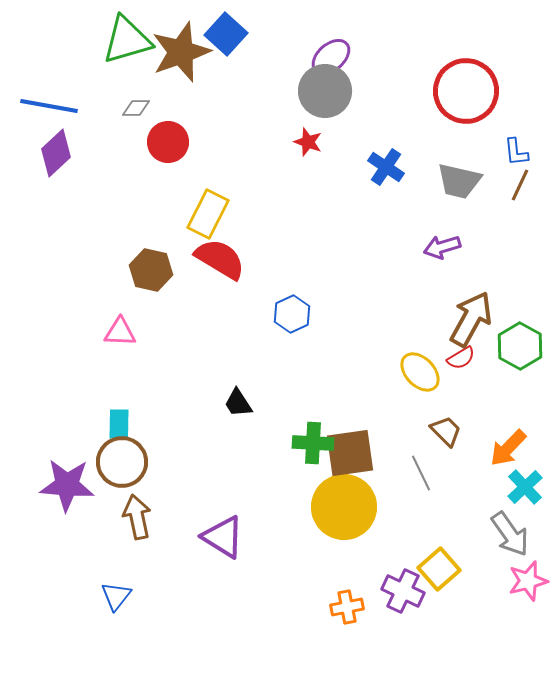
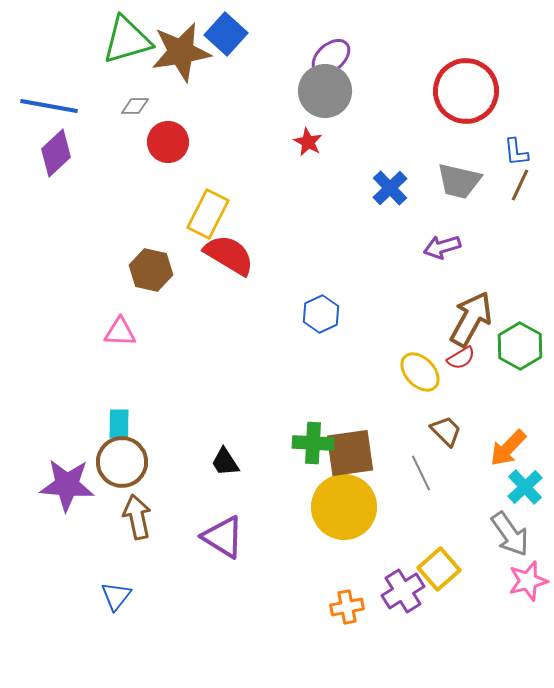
brown star at (181, 52): rotated 10 degrees clockwise
gray diamond at (136, 108): moved 1 px left, 2 px up
red star at (308, 142): rotated 8 degrees clockwise
blue cross at (386, 167): moved 4 px right, 21 px down; rotated 12 degrees clockwise
red semicircle at (220, 259): moved 9 px right, 4 px up
blue hexagon at (292, 314): moved 29 px right
black trapezoid at (238, 403): moved 13 px left, 59 px down
purple cross at (403, 591): rotated 33 degrees clockwise
